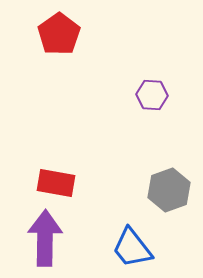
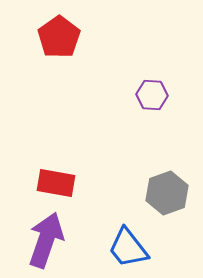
red pentagon: moved 3 px down
gray hexagon: moved 2 px left, 3 px down
purple arrow: moved 1 px right, 2 px down; rotated 18 degrees clockwise
blue trapezoid: moved 4 px left
